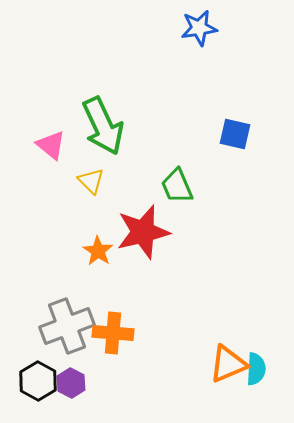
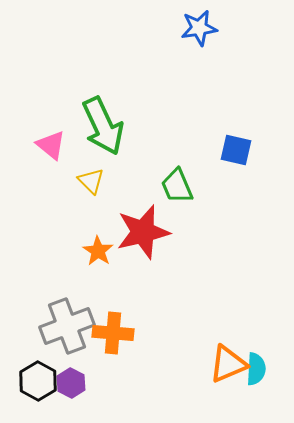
blue square: moved 1 px right, 16 px down
